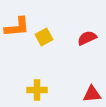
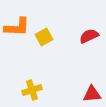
orange L-shape: rotated 8 degrees clockwise
red semicircle: moved 2 px right, 2 px up
yellow cross: moved 5 px left; rotated 18 degrees counterclockwise
